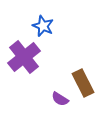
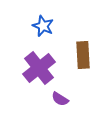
purple cross: moved 15 px right, 11 px down
brown rectangle: moved 28 px up; rotated 24 degrees clockwise
